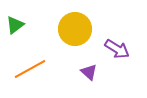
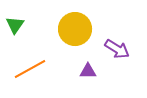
green triangle: rotated 18 degrees counterclockwise
purple triangle: moved 1 px left, 1 px up; rotated 42 degrees counterclockwise
